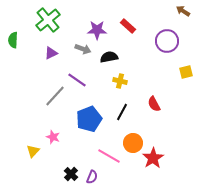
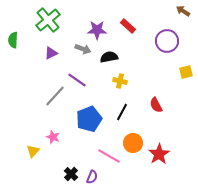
red semicircle: moved 2 px right, 1 px down
red star: moved 6 px right, 4 px up
